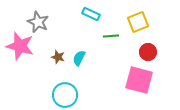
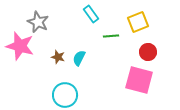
cyan rectangle: rotated 30 degrees clockwise
